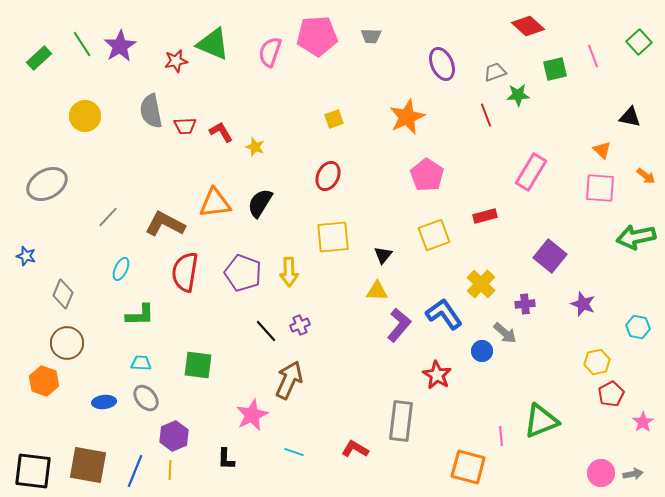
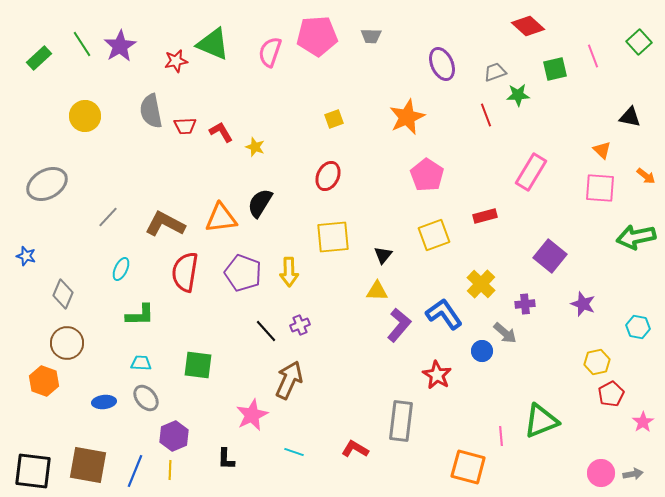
orange triangle at (215, 203): moved 6 px right, 15 px down
